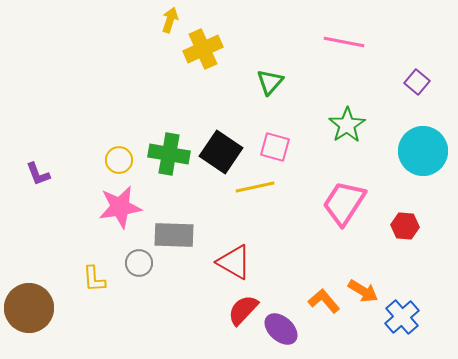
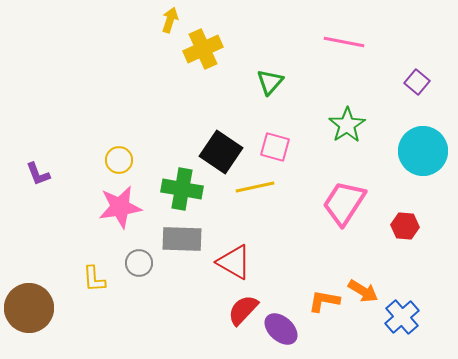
green cross: moved 13 px right, 35 px down
gray rectangle: moved 8 px right, 4 px down
orange L-shape: rotated 40 degrees counterclockwise
